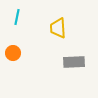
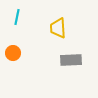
gray rectangle: moved 3 px left, 2 px up
